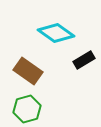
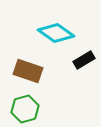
brown rectangle: rotated 16 degrees counterclockwise
green hexagon: moved 2 px left
